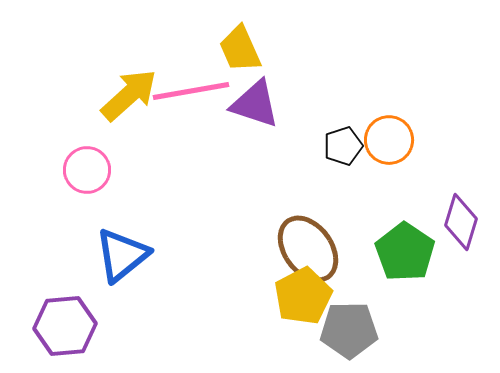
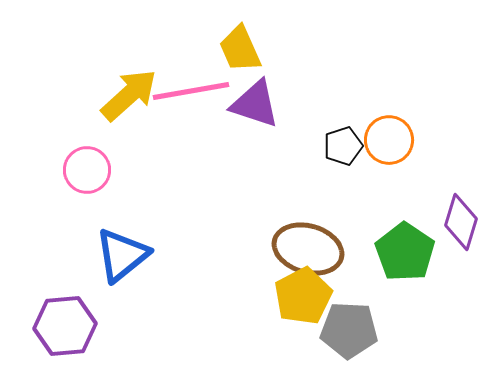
brown ellipse: rotated 38 degrees counterclockwise
gray pentagon: rotated 4 degrees clockwise
